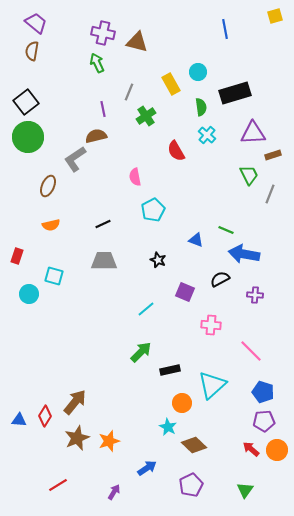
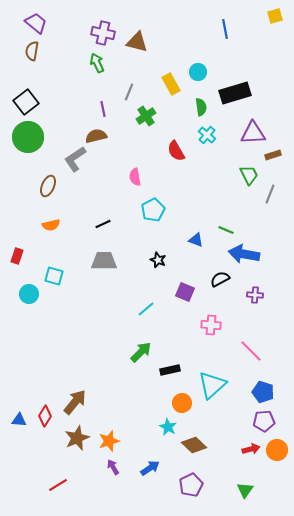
red arrow at (251, 449): rotated 126 degrees clockwise
blue arrow at (147, 468): moved 3 px right
purple arrow at (114, 492): moved 1 px left, 25 px up; rotated 63 degrees counterclockwise
